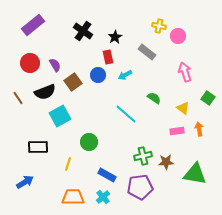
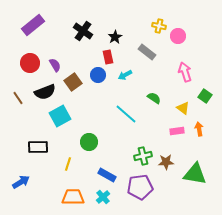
green square: moved 3 px left, 2 px up
blue arrow: moved 4 px left
